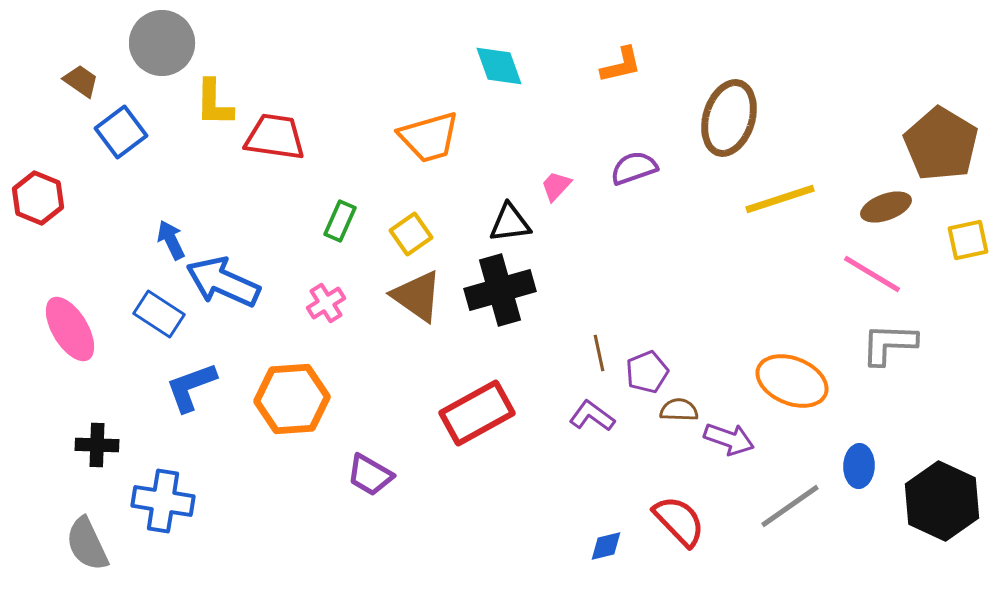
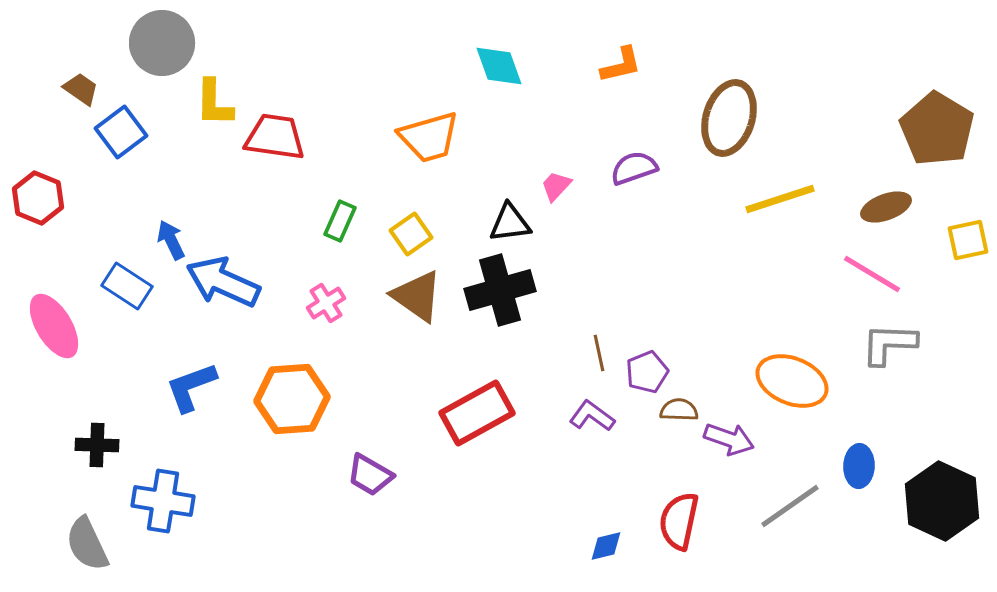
brown trapezoid at (81, 81): moved 8 px down
brown pentagon at (941, 144): moved 4 px left, 15 px up
blue rectangle at (159, 314): moved 32 px left, 28 px up
pink ellipse at (70, 329): moved 16 px left, 3 px up
red semicircle at (679, 521): rotated 124 degrees counterclockwise
